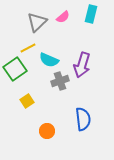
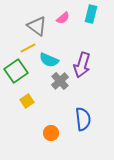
pink semicircle: moved 1 px down
gray triangle: moved 4 px down; rotated 40 degrees counterclockwise
green square: moved 1 px right, 2 px down
gray cross: rotated 24 degrees counterclockwise
orange circle: moved 4 px right, 2 px down
